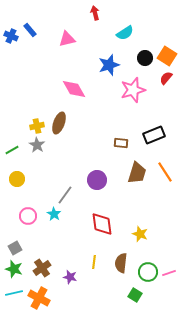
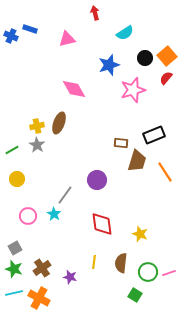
blue rectangle: moved 1 px up; rotated 32 degrees counterclockwise
orange square: rotated 18 degrees clockwise
brown trapezoid: moved 12 px up
